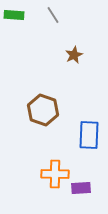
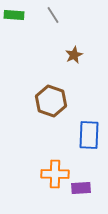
brown hexagon: moved 8 px right, 9 px up
